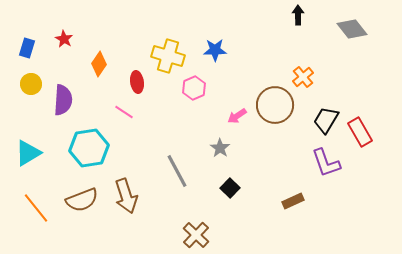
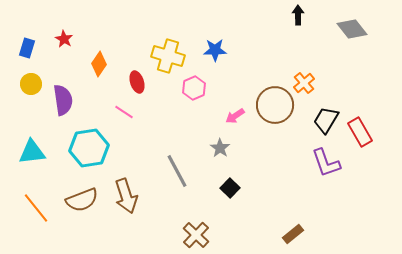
orange cross: moved 1 px right, 6 px down
red ellipse: rotated 10 degrees counterclockwise
purple semicircle: rotated 12 degrees counterclockwise
pink arrow: moved 2 px left
cyan triangle: moved 4 px right, 1 px up; rotated 24 degrees clockwise
brown rectangle: moved 33 px down; rotated 15 degrees counterclockwise
